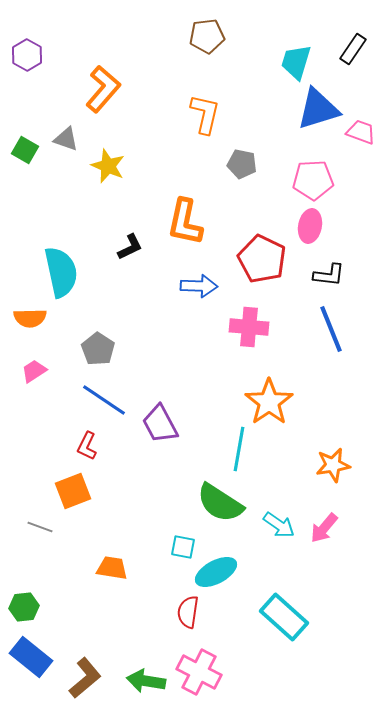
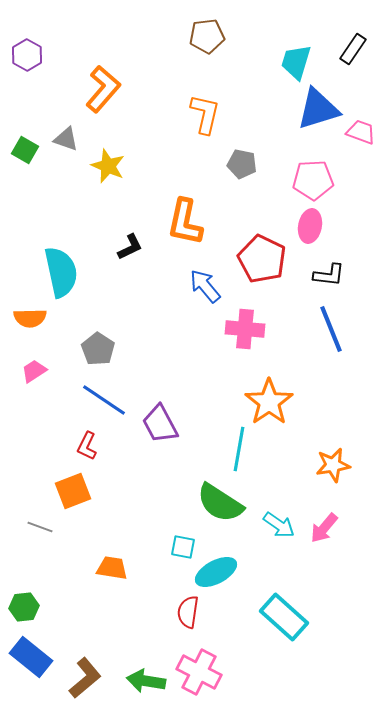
blue arrow at (199, 286): moved 6 px right; rotated 132 degrees counterclockwise
pink cross at (249, 327): moved 4 px left, 2 px down
